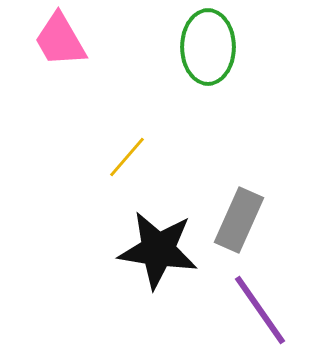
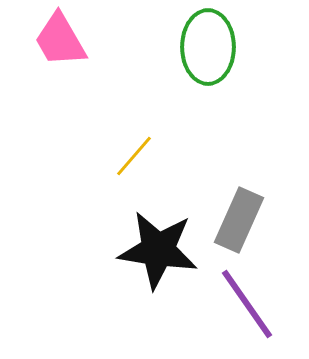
yellow line: moved 7 px right, 1 px up
purple line: moved 13 px left, 6 px up
